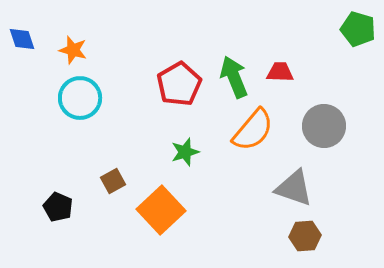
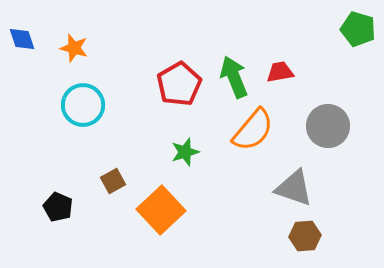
orange star: moved 1 px right, 2 px up
red trapezoid: rotated 12 degrees counterclockwise
cyan circle: moved 3 px right, 7 px down
gray circle: moved 4 px right
